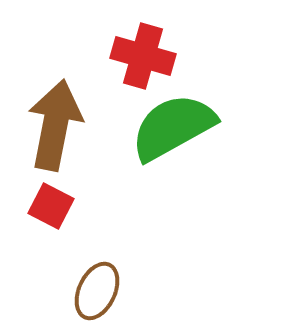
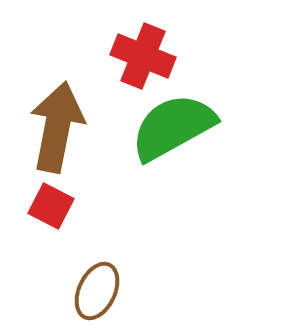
red cross: rotated 6 degrees clockwise
brown arrow: moved 2 px right, 2 px down
